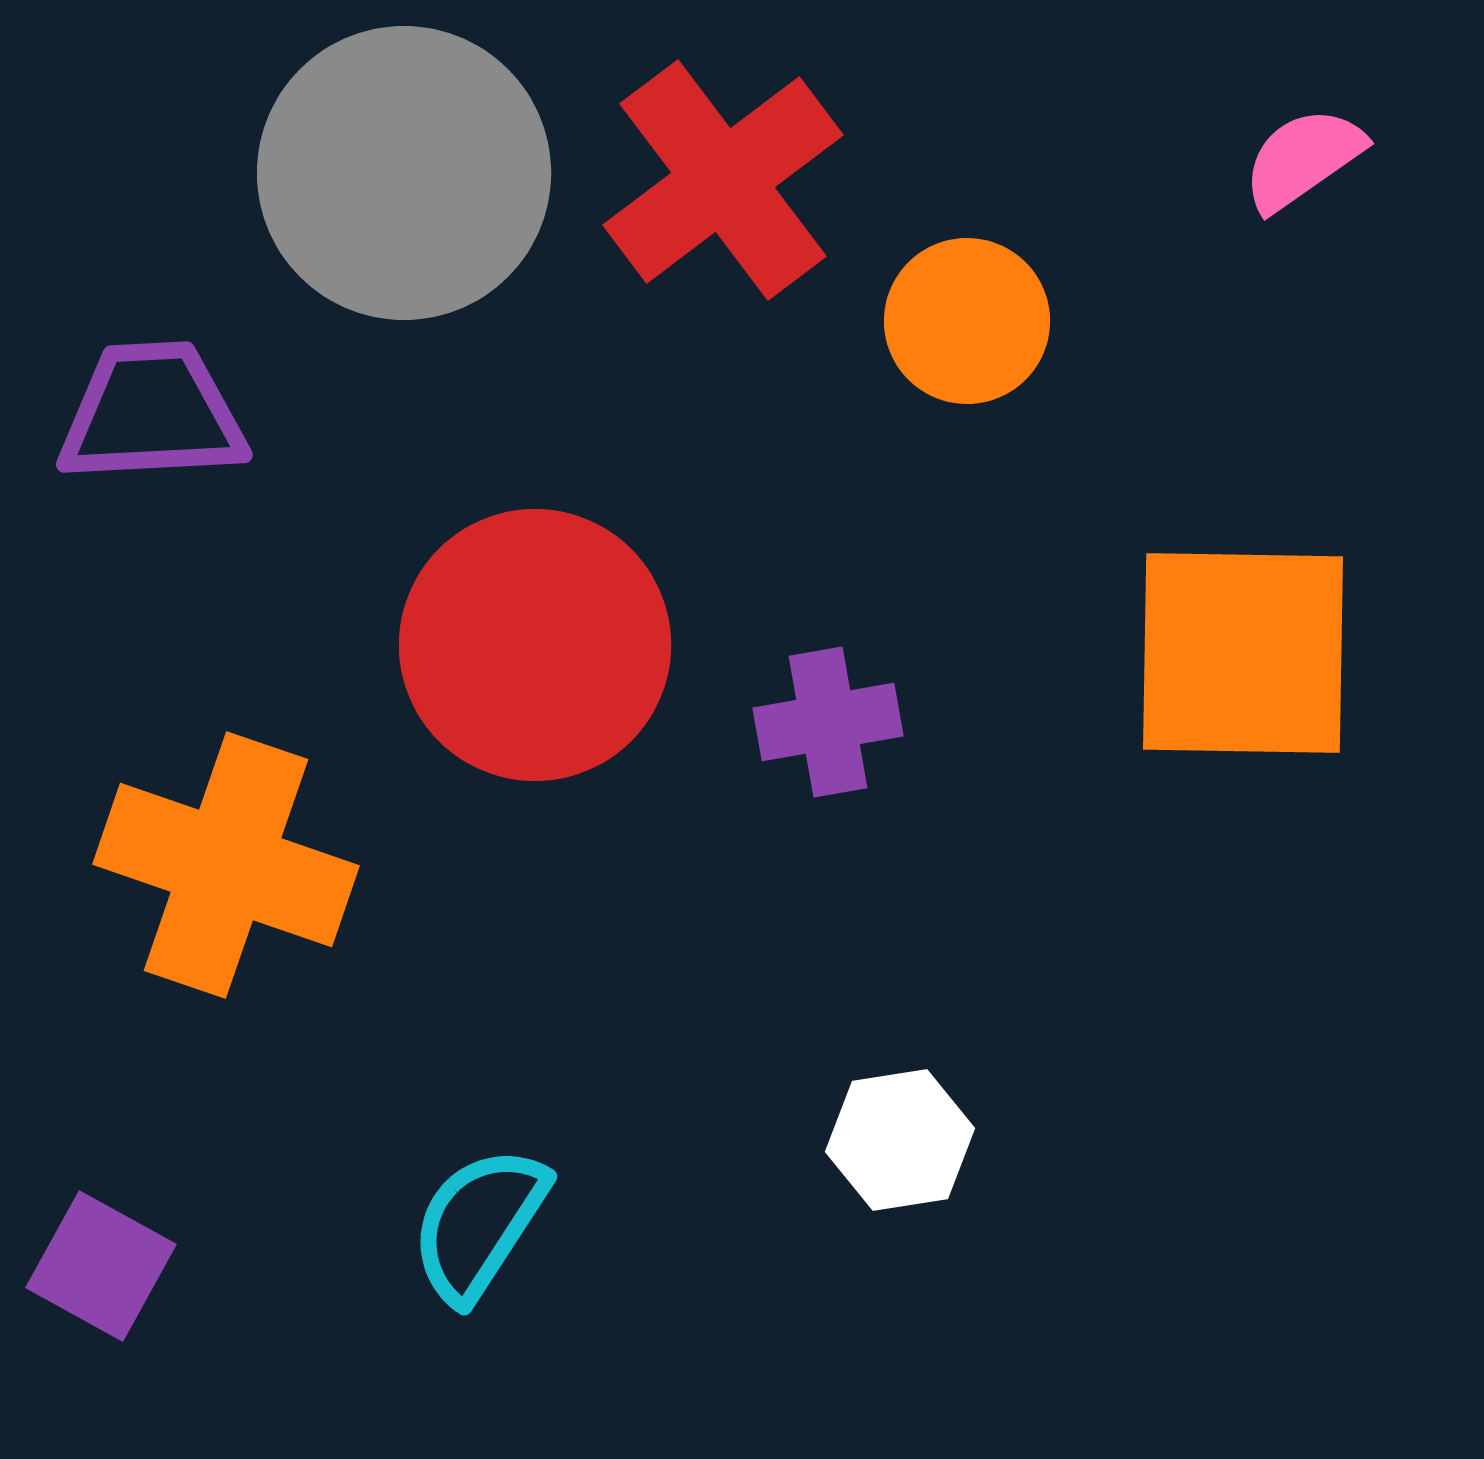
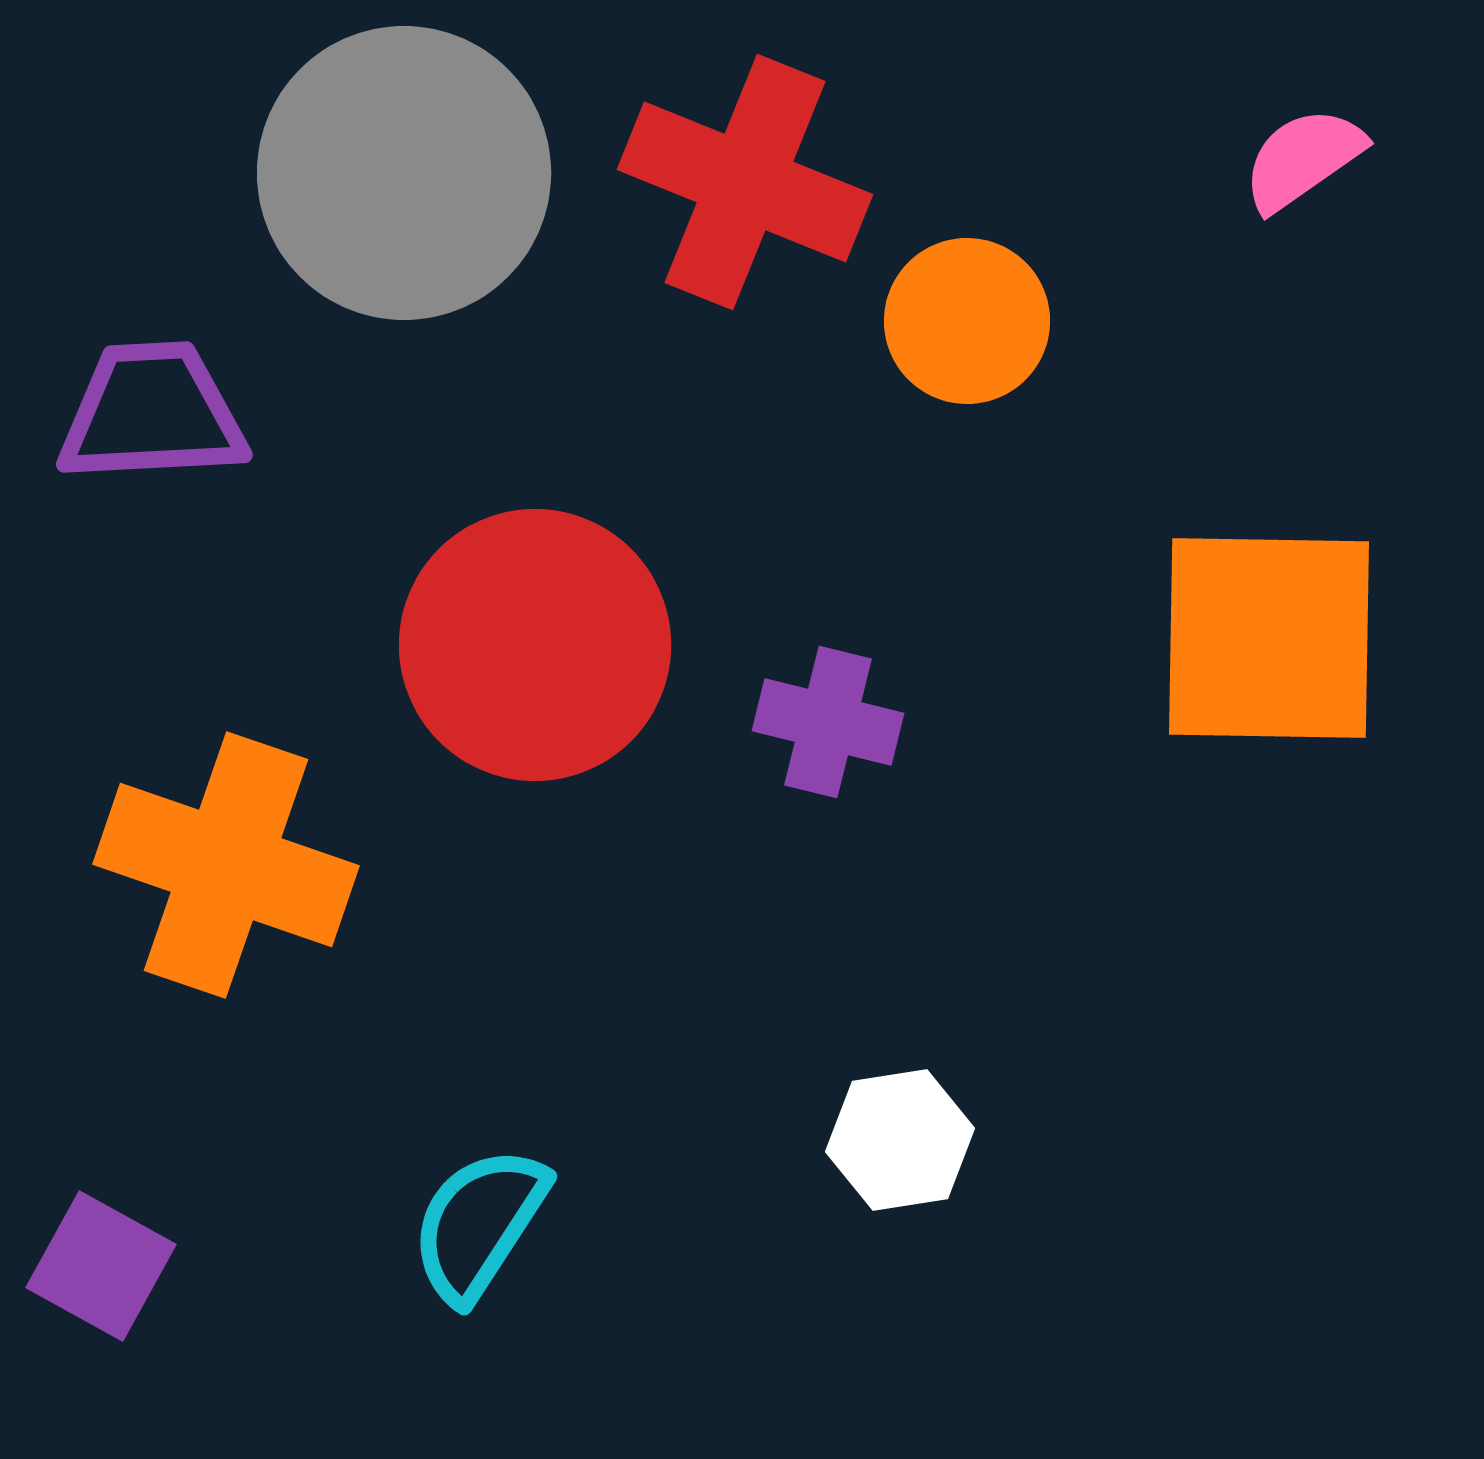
red cross: moved 22 px right, 2 px down; rotated 31 degrees counterclockwise
orange square: moved 26 px right, 15 px up
purple cross: rotated 24 degrees clockwise
